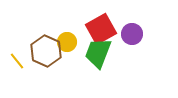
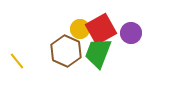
purple circle: moved 1 px left, 1 px up
yellow circle: moved 13 px right, 13 px up
brown hexagon: moved 20 px right
